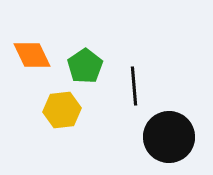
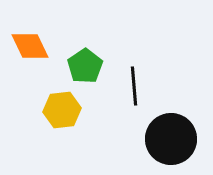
orange diamond: moved 2 px left, 9 px up
black circle: moved 2 px right, 2 px down
